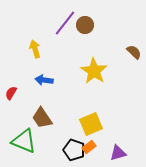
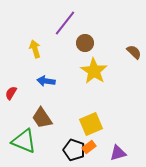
brown circle: moved 18 px down
blue arrow: moved 2 px right, 1 px down
